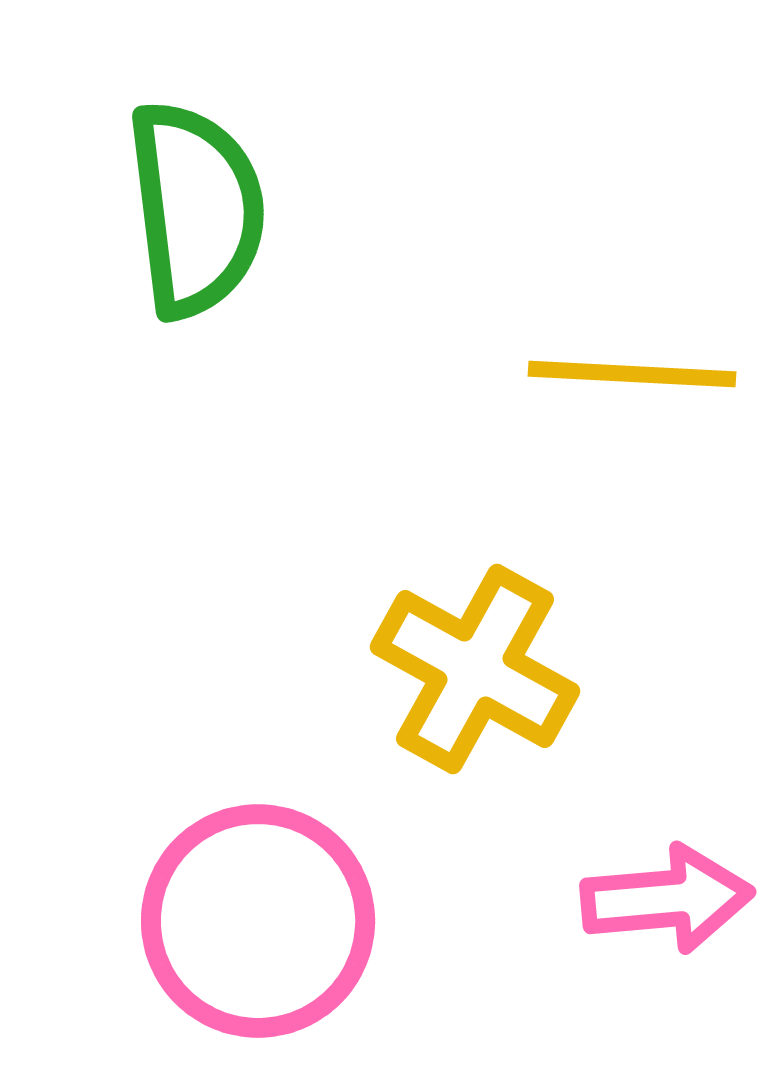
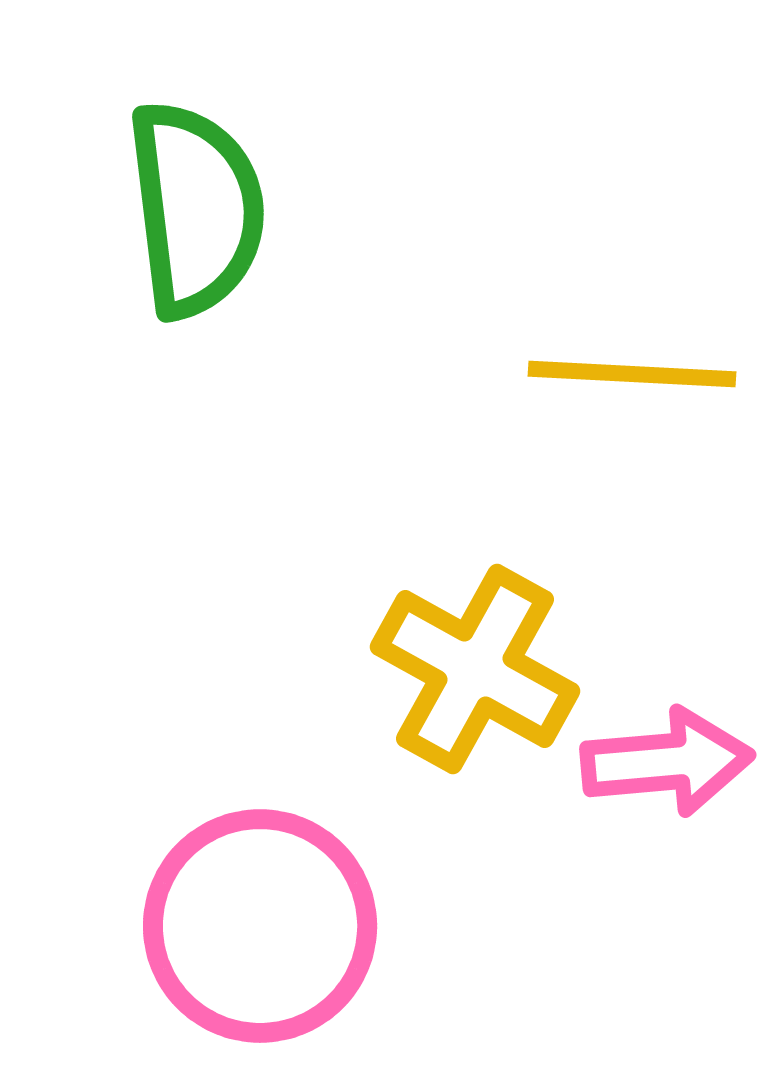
pink arrow: moved 137 px up
pink circle: moved 2 px right, 5 px down
